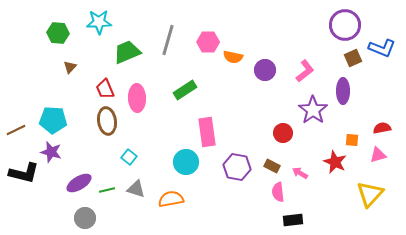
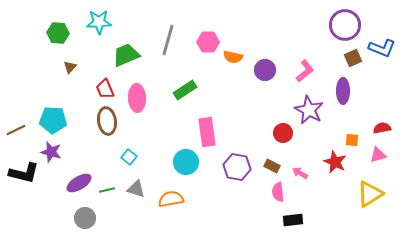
green trapezoid at (127, 52): moved 1 px left, 3 px down
purple star at (313, 110): moved 4 px left; rotated 8 degrees counterclockwise
yellow triangle at (370, 194): rotated 16 degrees clockwise
